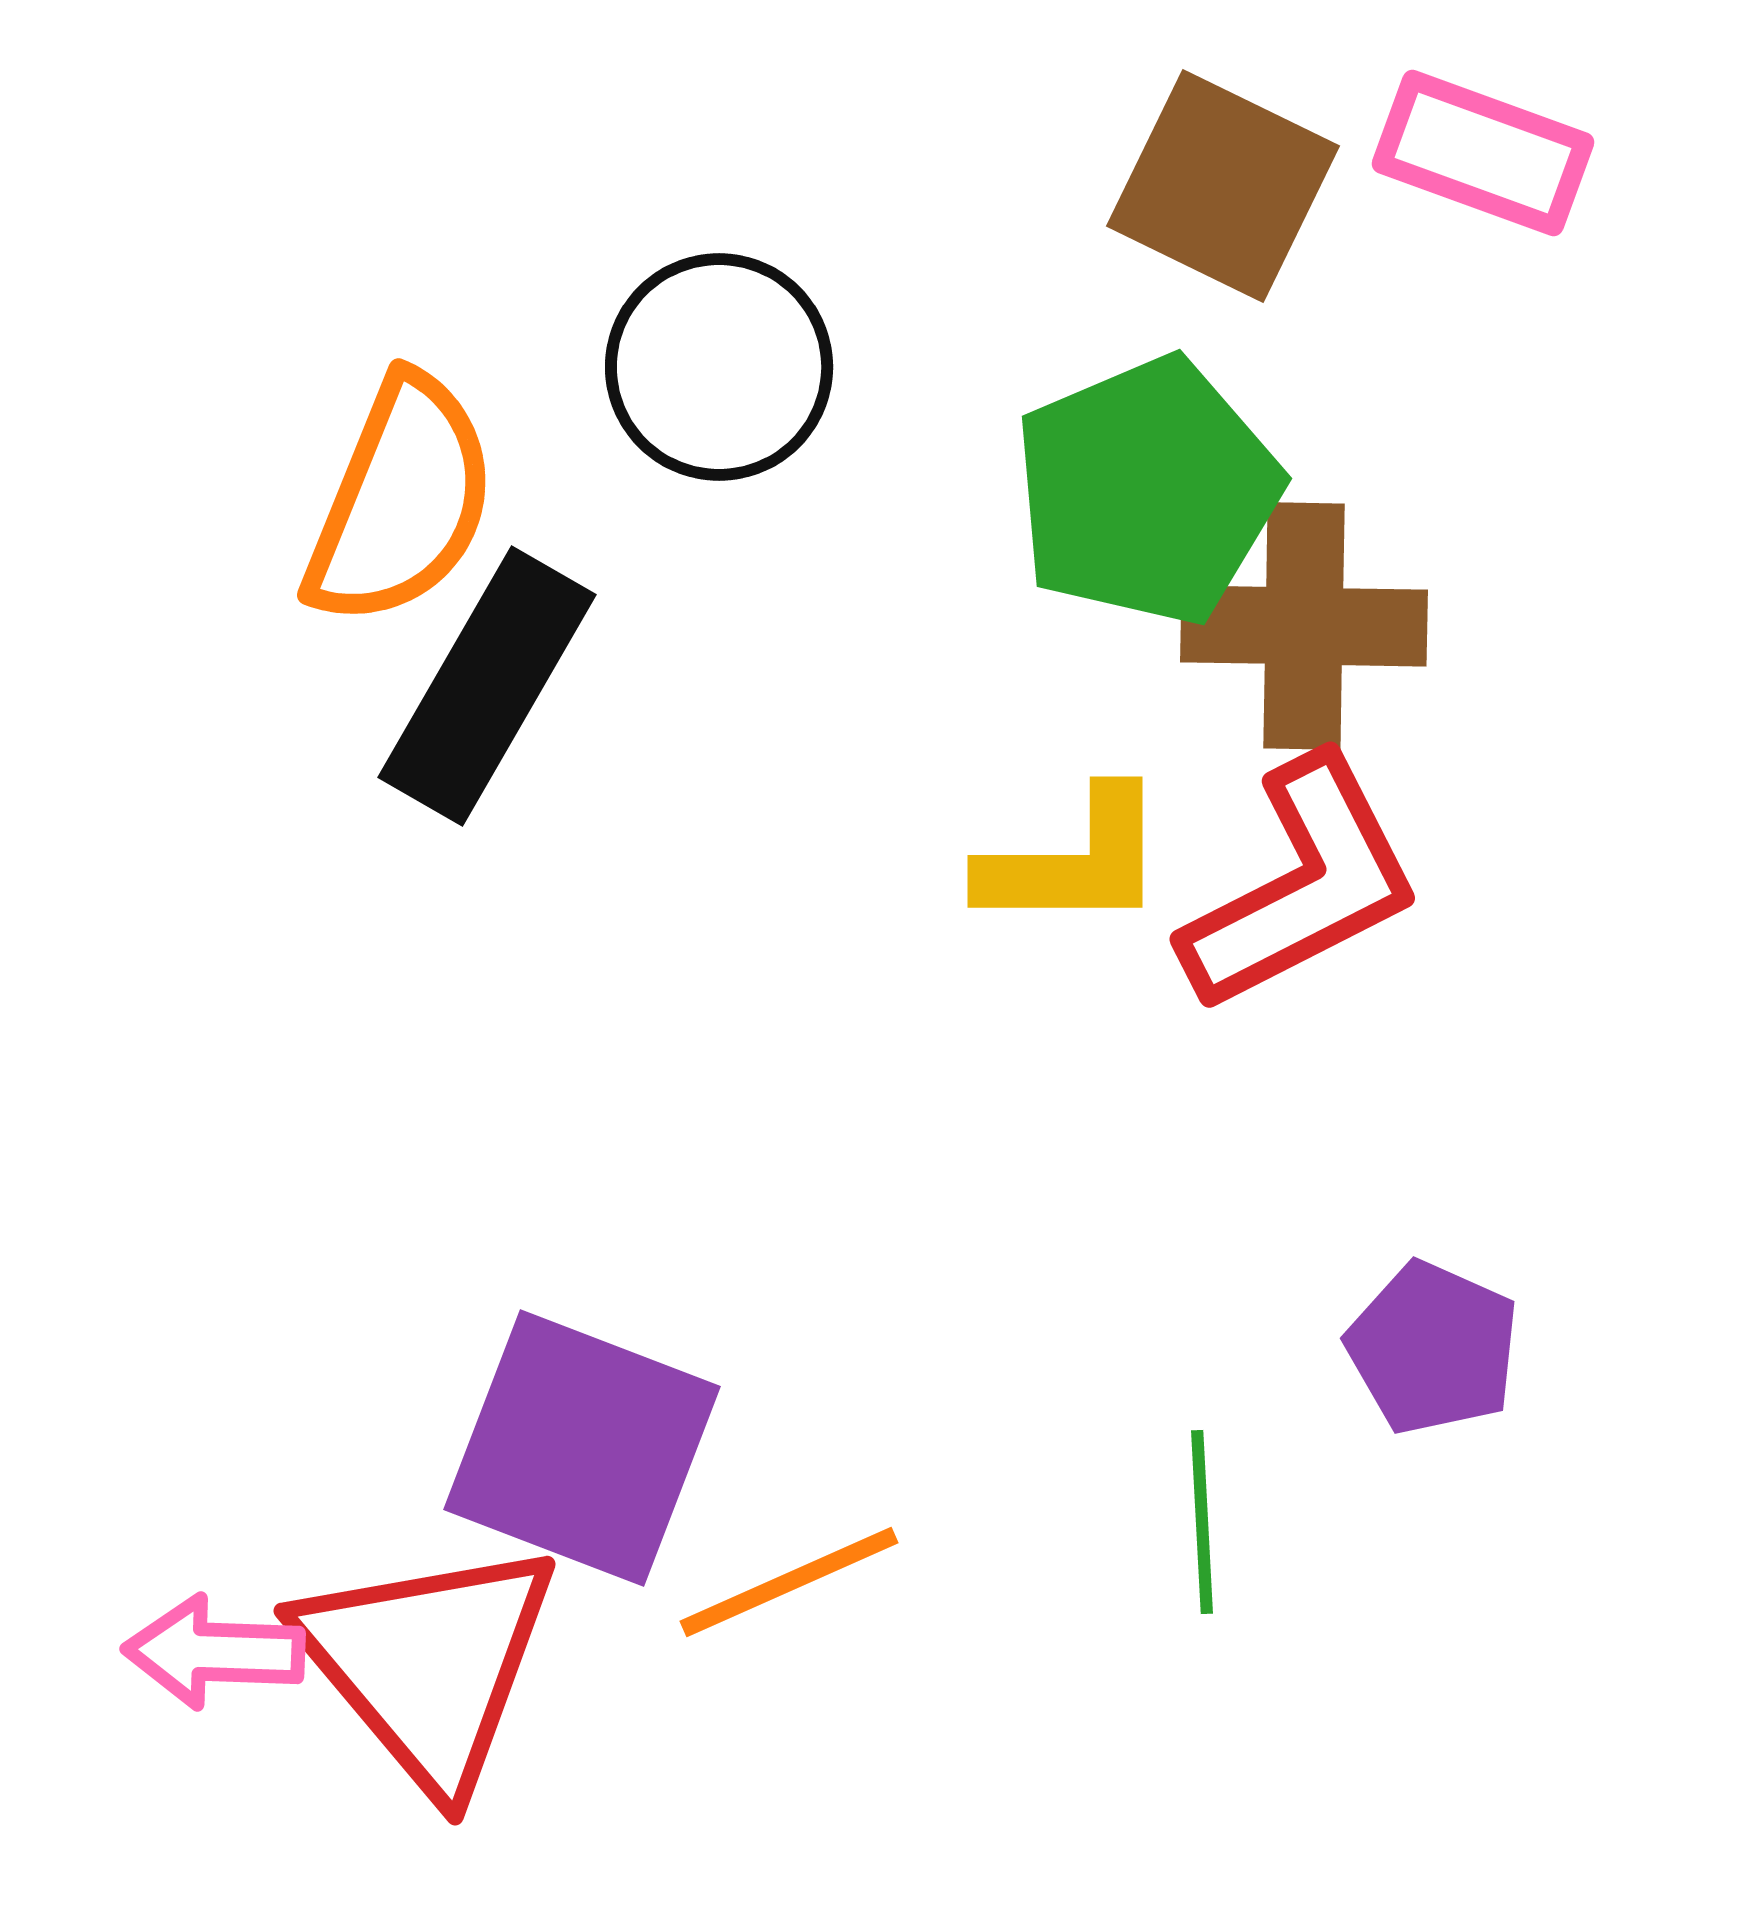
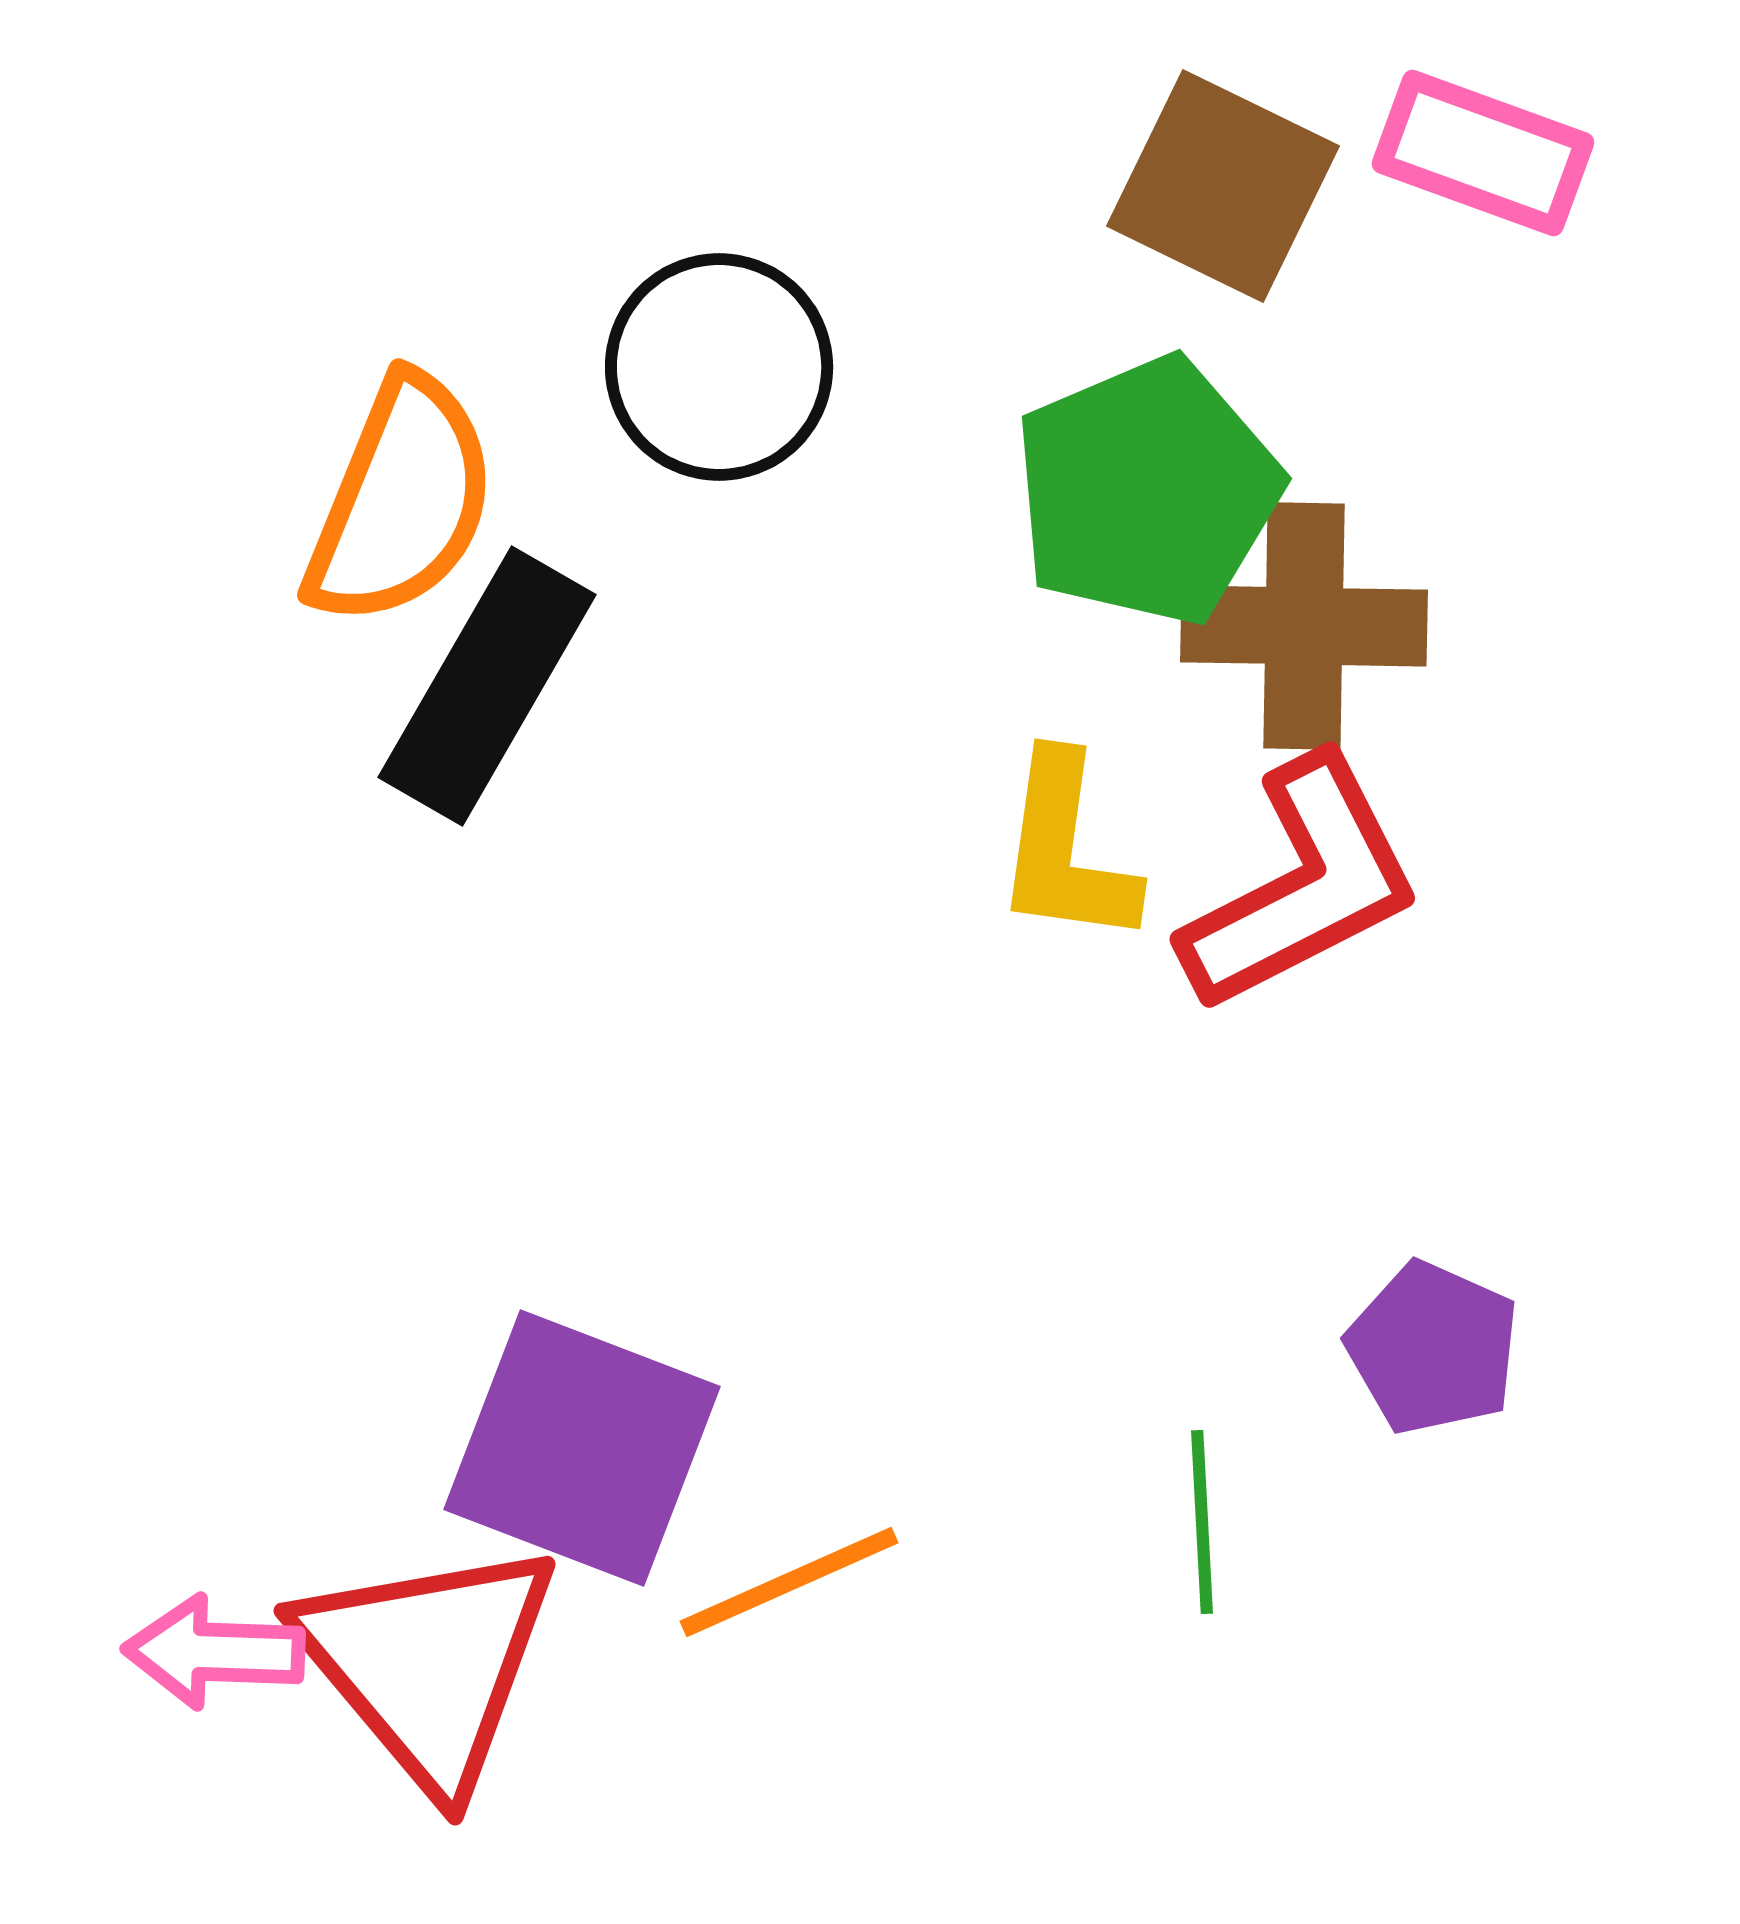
yellow L-shape: moved 8 px left, 11 px up; rotated 98 degrees clockwise
